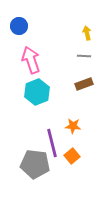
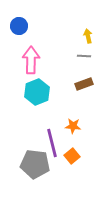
yellow arrow: moved 1 px right, 3 px down
pink arrow: rotated 20 degrees clockwise
